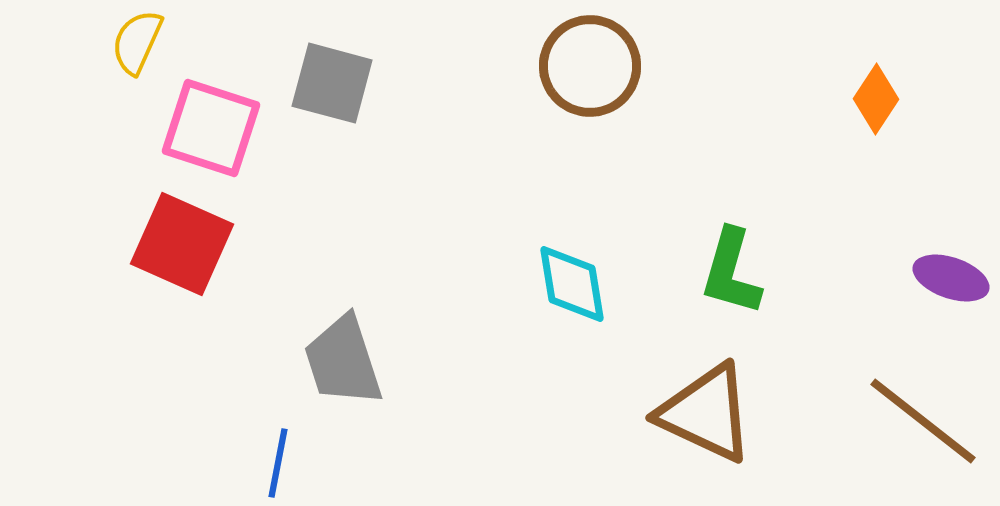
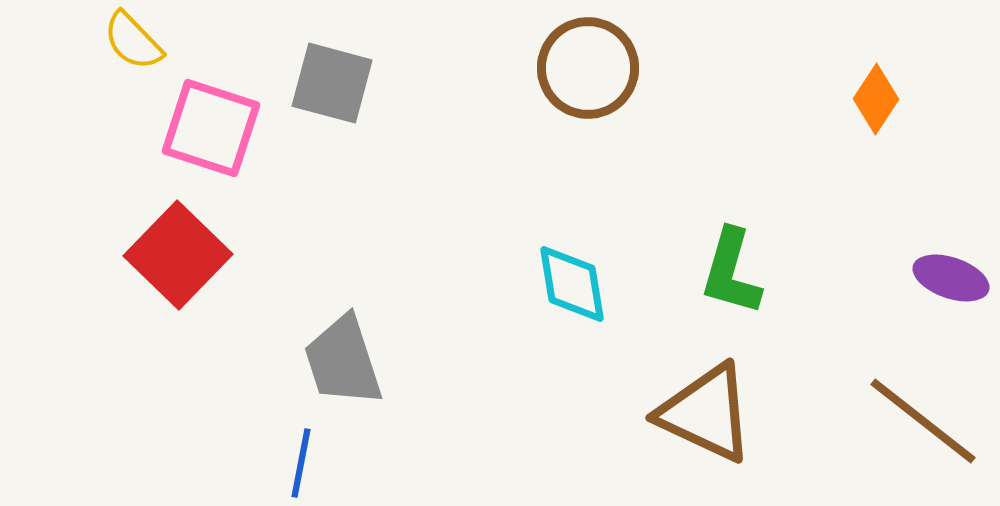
yellow semicircle: moved 4 px left, 1 px up; rotated 68 degrees counterclockwise
brown circle: moved 2 px left, 2 px down
red square: moved 4 px left, 11 px down; rotated 20 degrees clockwise
blue line: moved 23 px right
